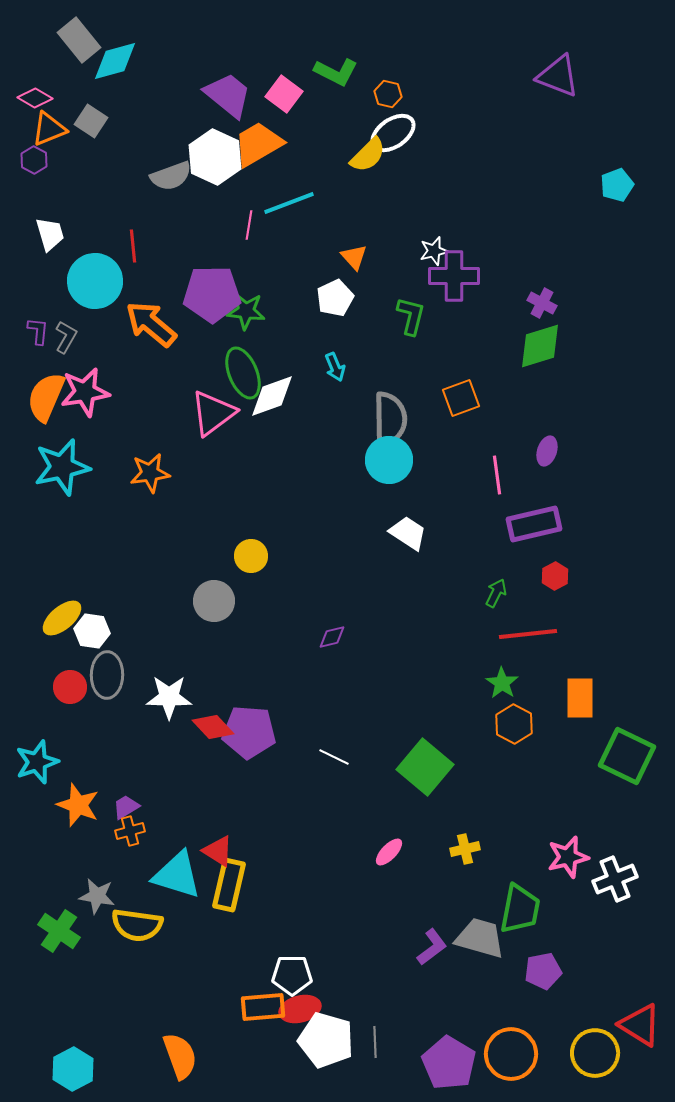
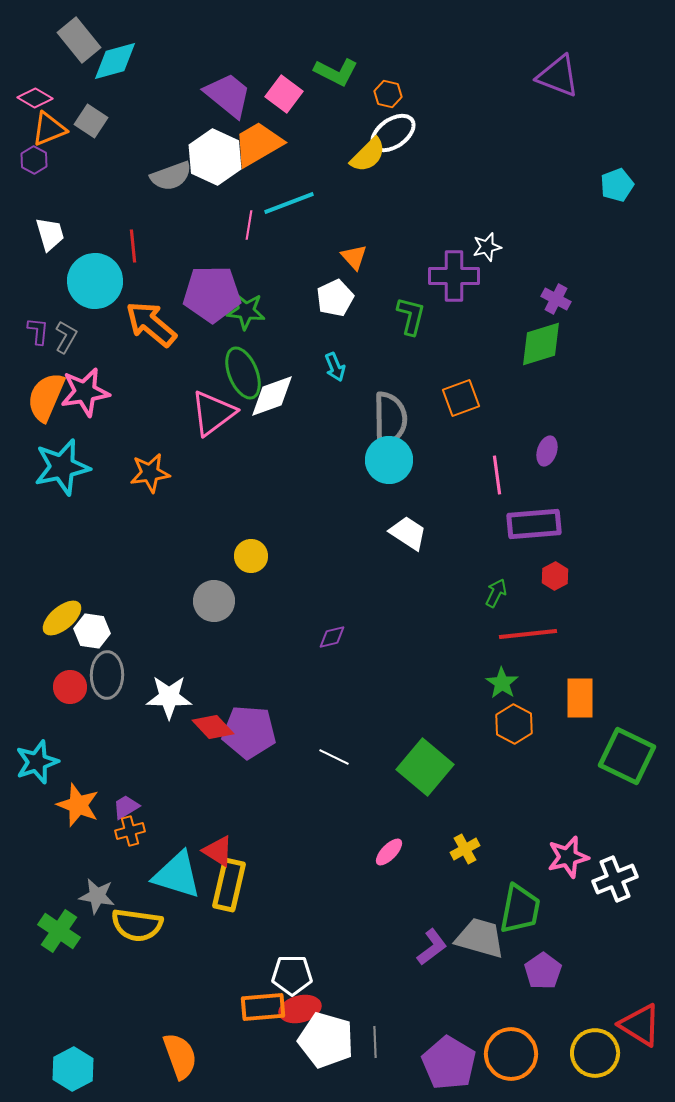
white star at (434, 251): moved 53 px right, 4 px up
purple cross at (542, 303): moved 14 px right, 4 px up
green diamond at (540, 346): moved 1 px right, 2 px up
purple rectangle at (534, 524): rotated 8 degrees clockwise
yellow cross at (465, 849): rotated 16 degrees counterclockwise
purple pentagon at (543, 971): rotated 24 degrees counterclockwise
